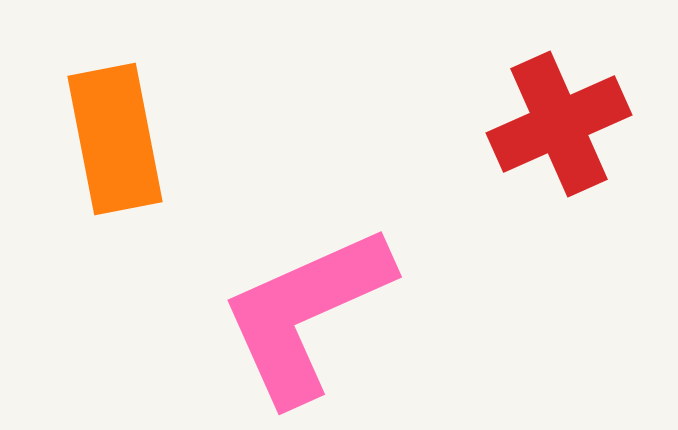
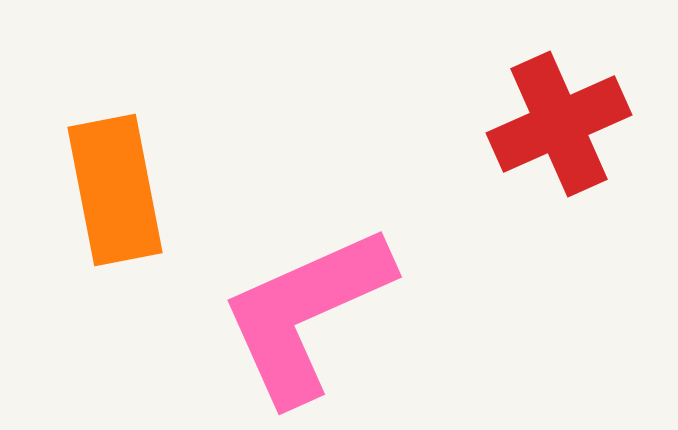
orange rectangle: moved 51 px down
